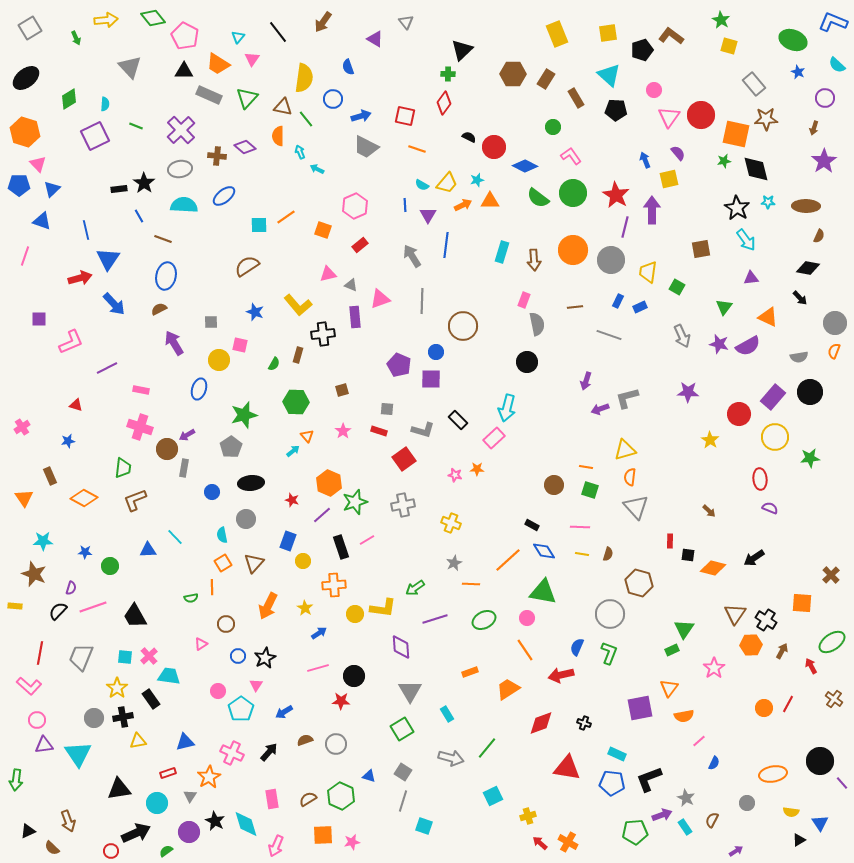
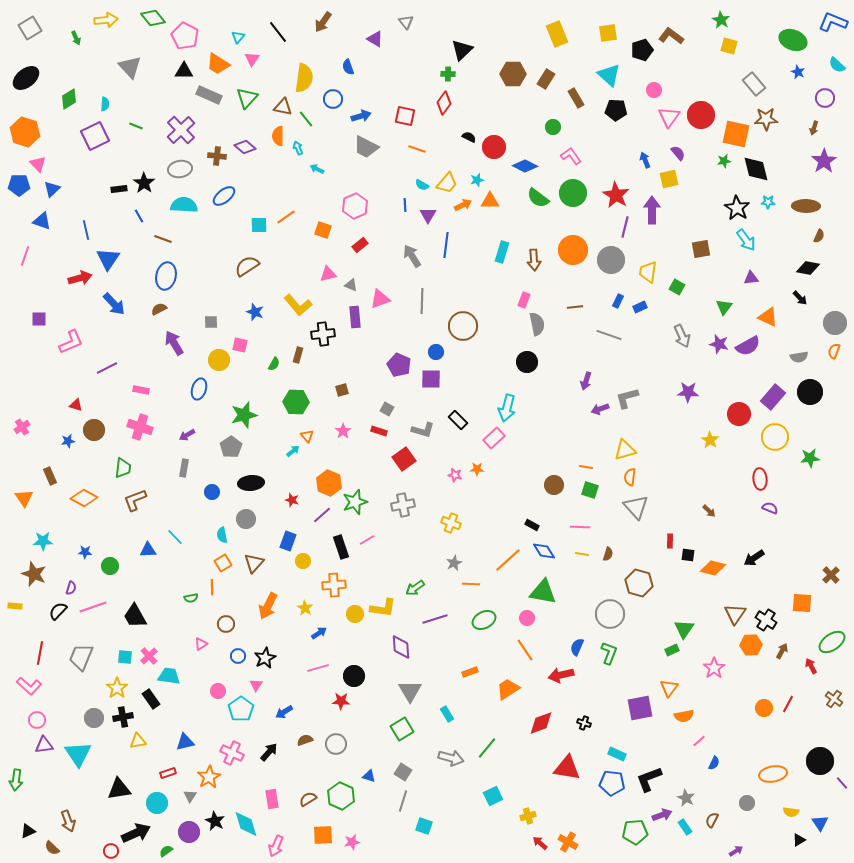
cyan arrow at (300, 152): moved 2 px left, 4 px up
gray square at (387, 409): rotated 24 degrees clockwise
brown circle at (167, 449): moved 73 px left, 19 px up
